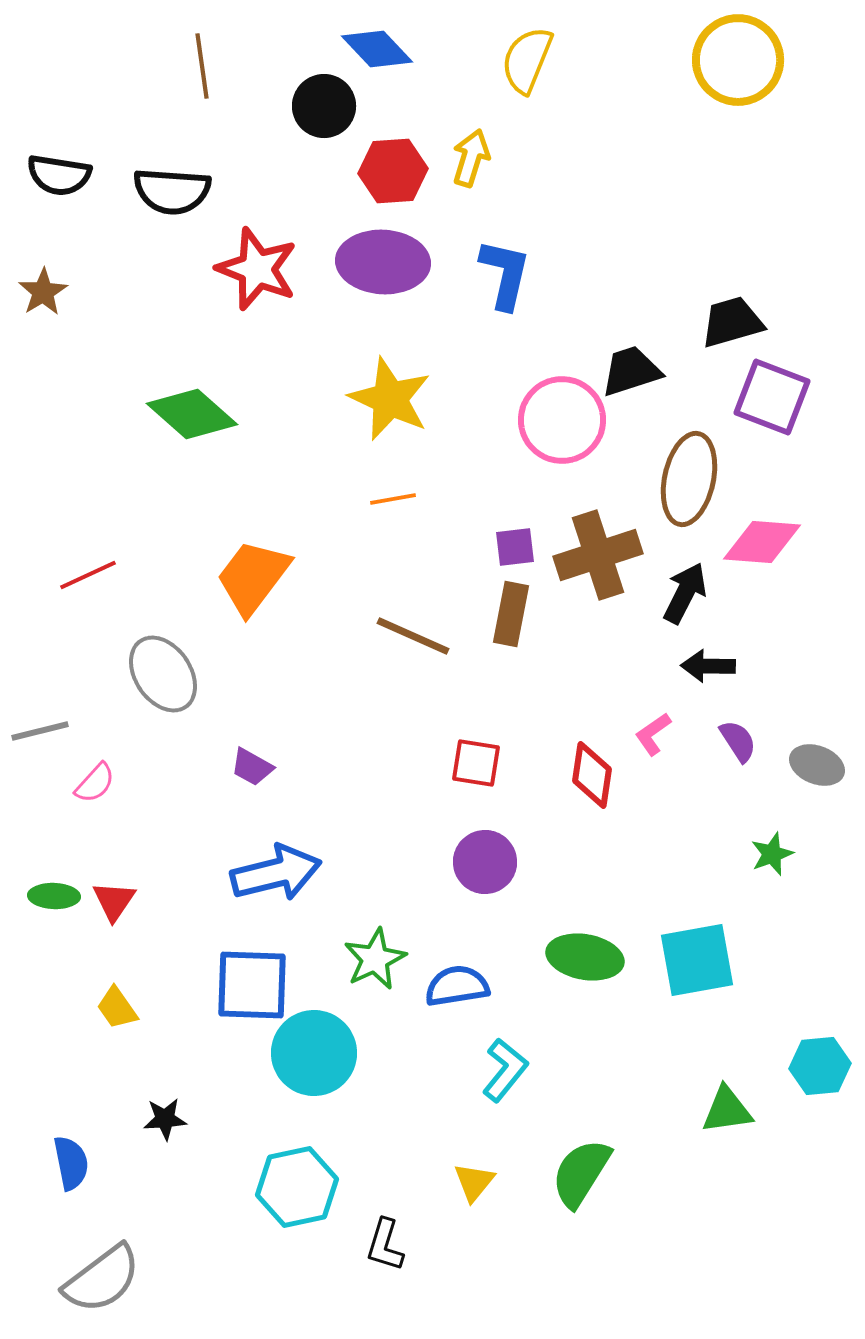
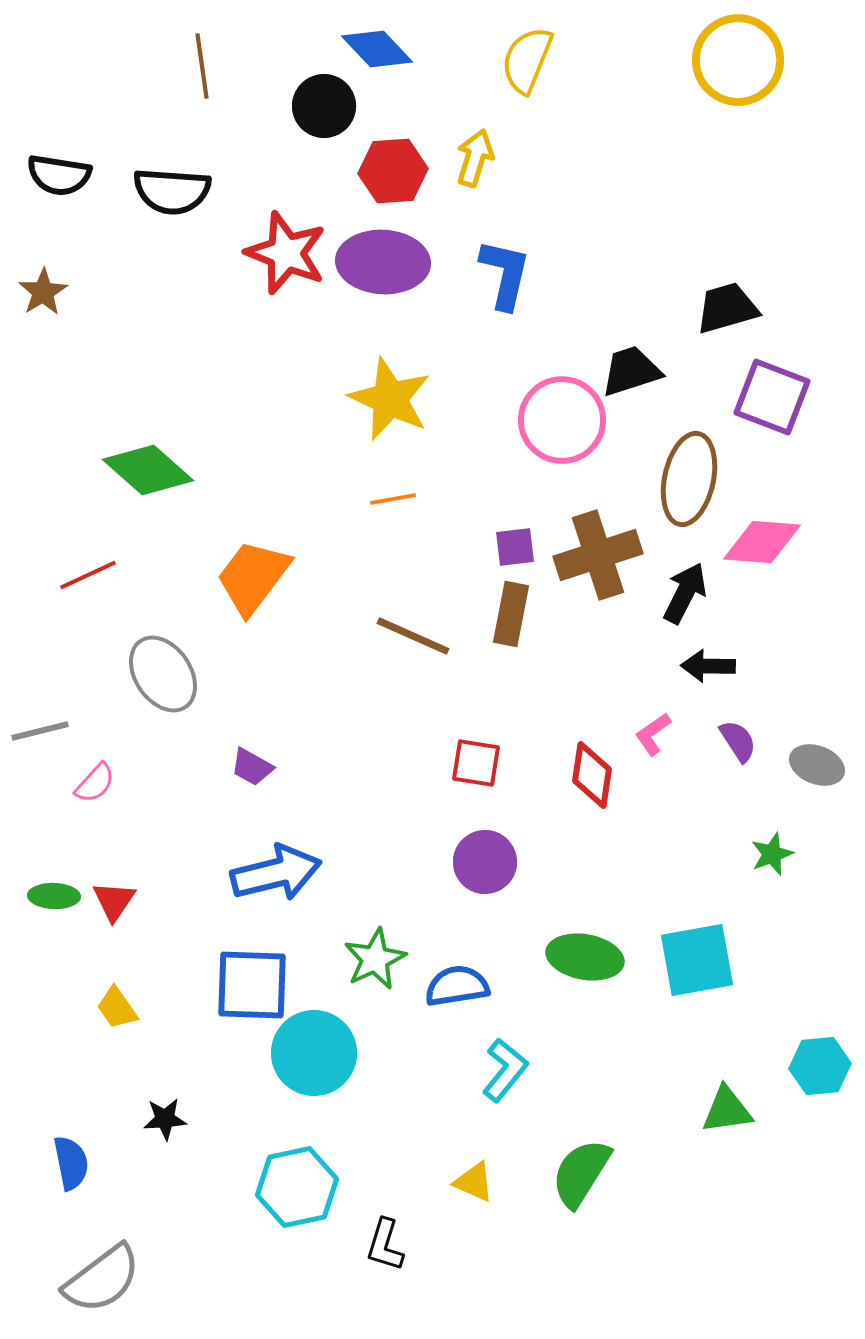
yellow arrow at (471, 158): moved 4 px right
red star at (257, 269): moved 29 px right, 16 px up
black trapezoid at (732, 322): moved 5 px left, 14 px up
green diamond at (192, 414): moved 44 px left, 56 px down
yellow triangle at (474, 1182): rotated 45 degrees counterclockwise
